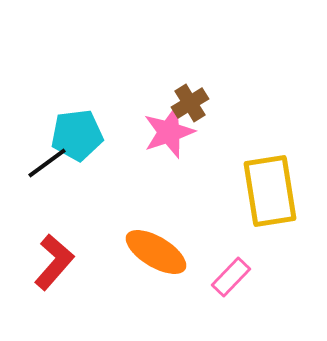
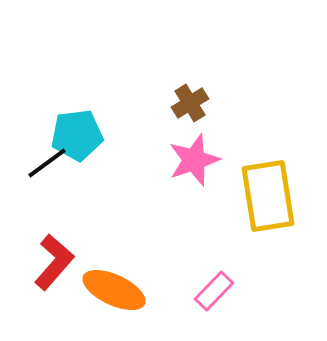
pink star: moved 25 px right, 28 px down
yellow rectangle: moved 2 px left, 5 px down
orange ellipse: moved 42 px left, 38 px down; rotated 6 degrees counterclockwise
pink rectangle: moved 17 px left, 14 px down
